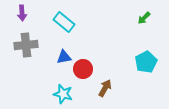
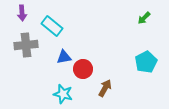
cyan rectangle: moved 12 px left, 4 px down
